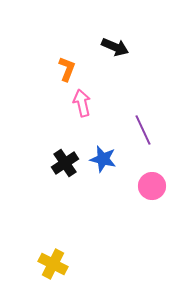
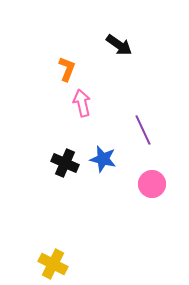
black arrow: moved 4 px right, 2 px up; rotated 12 degrees clockwise
black cross: rotated 32 degrees counterclockwise
pink circle: moved 2 px up
